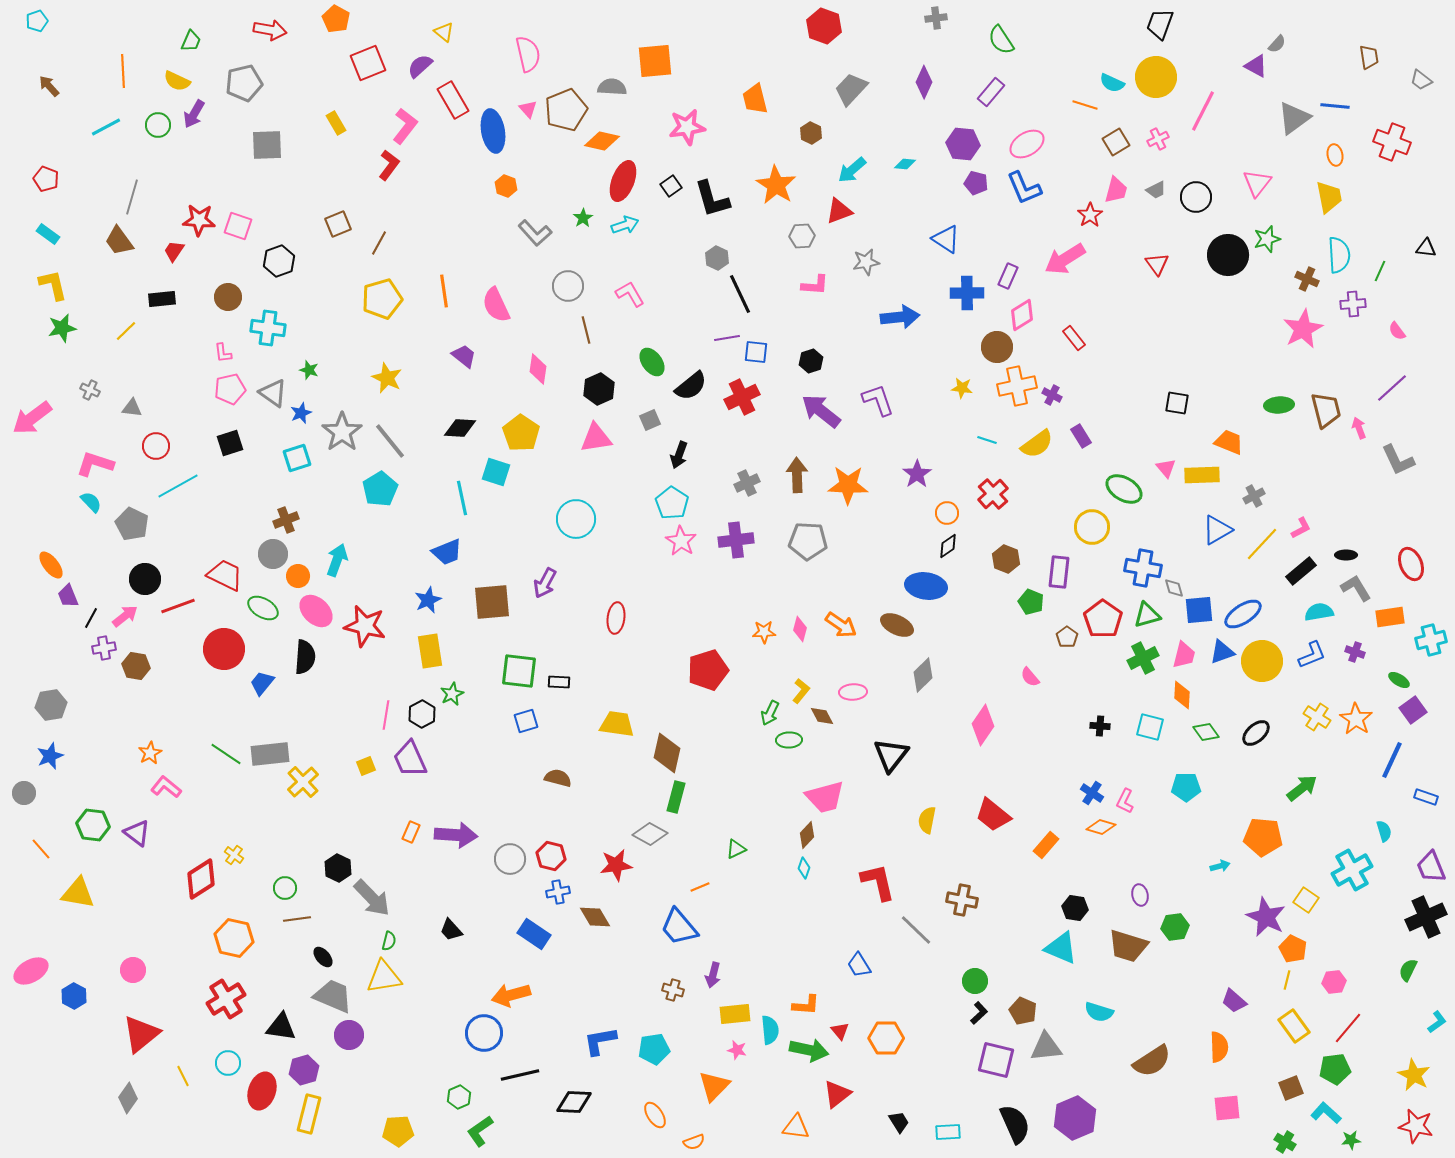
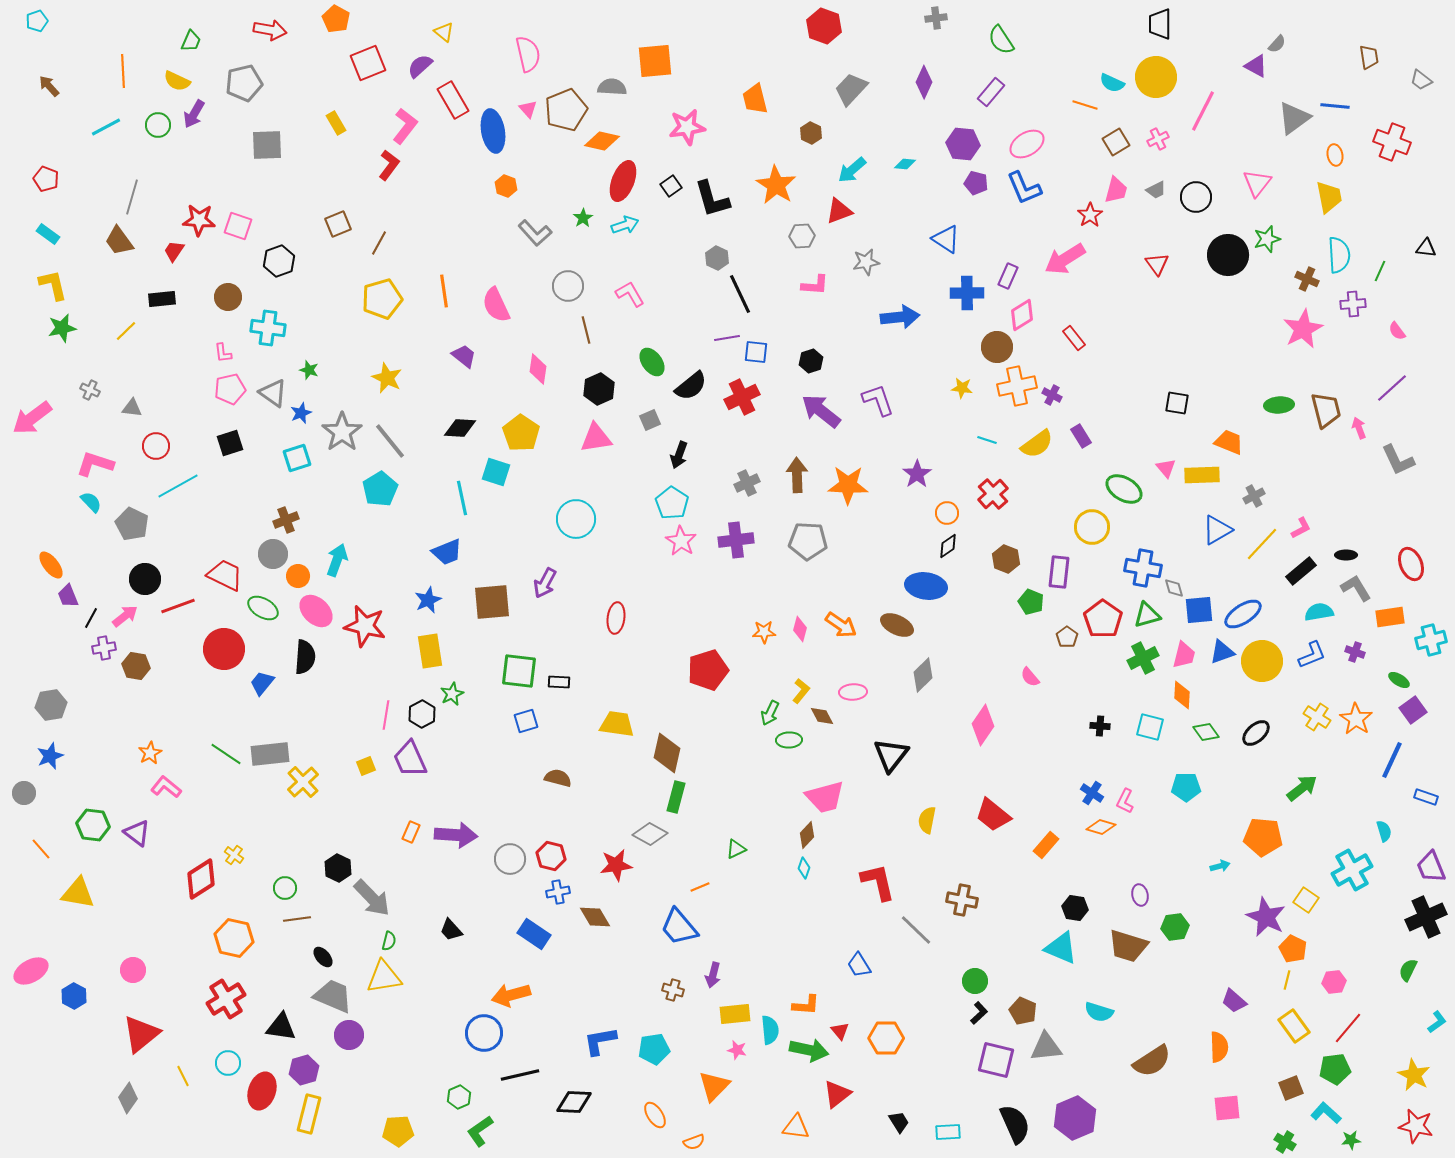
black trapezoid at (1160, 24): rotated 20 degrees counterclockwise
